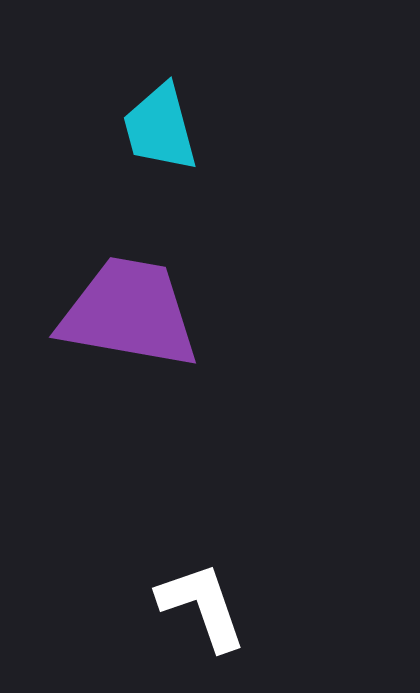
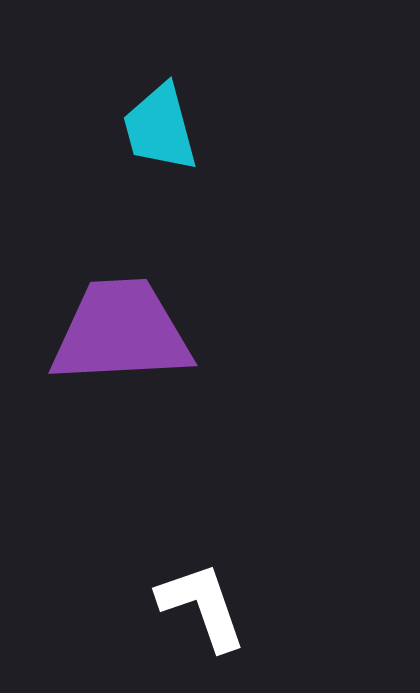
purple trapezoid: moved 8 px left, 19 px down; rotated 13 degrees counterclockwise
